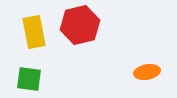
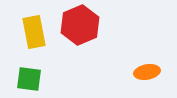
red hexagon: rotated 9 degrees counterclockwise
